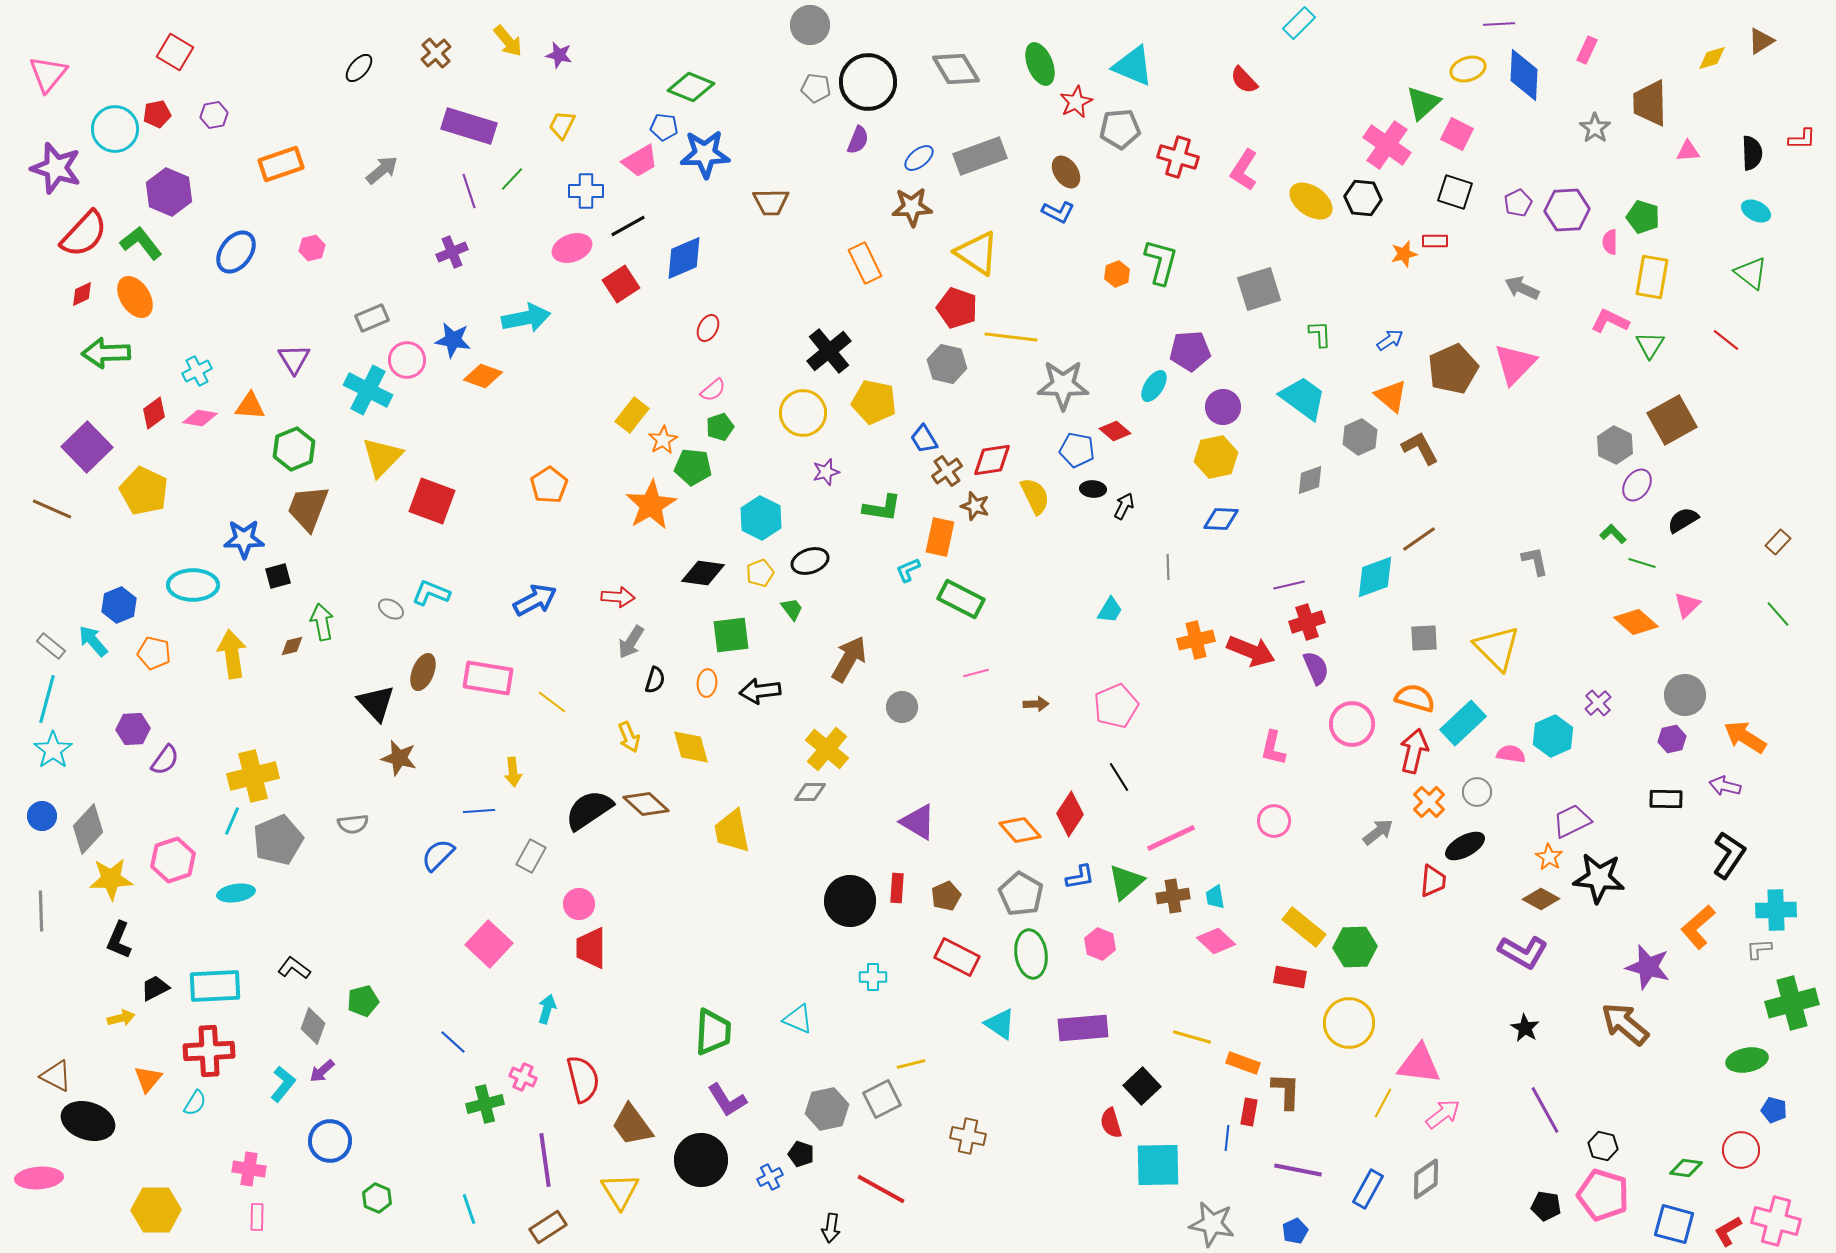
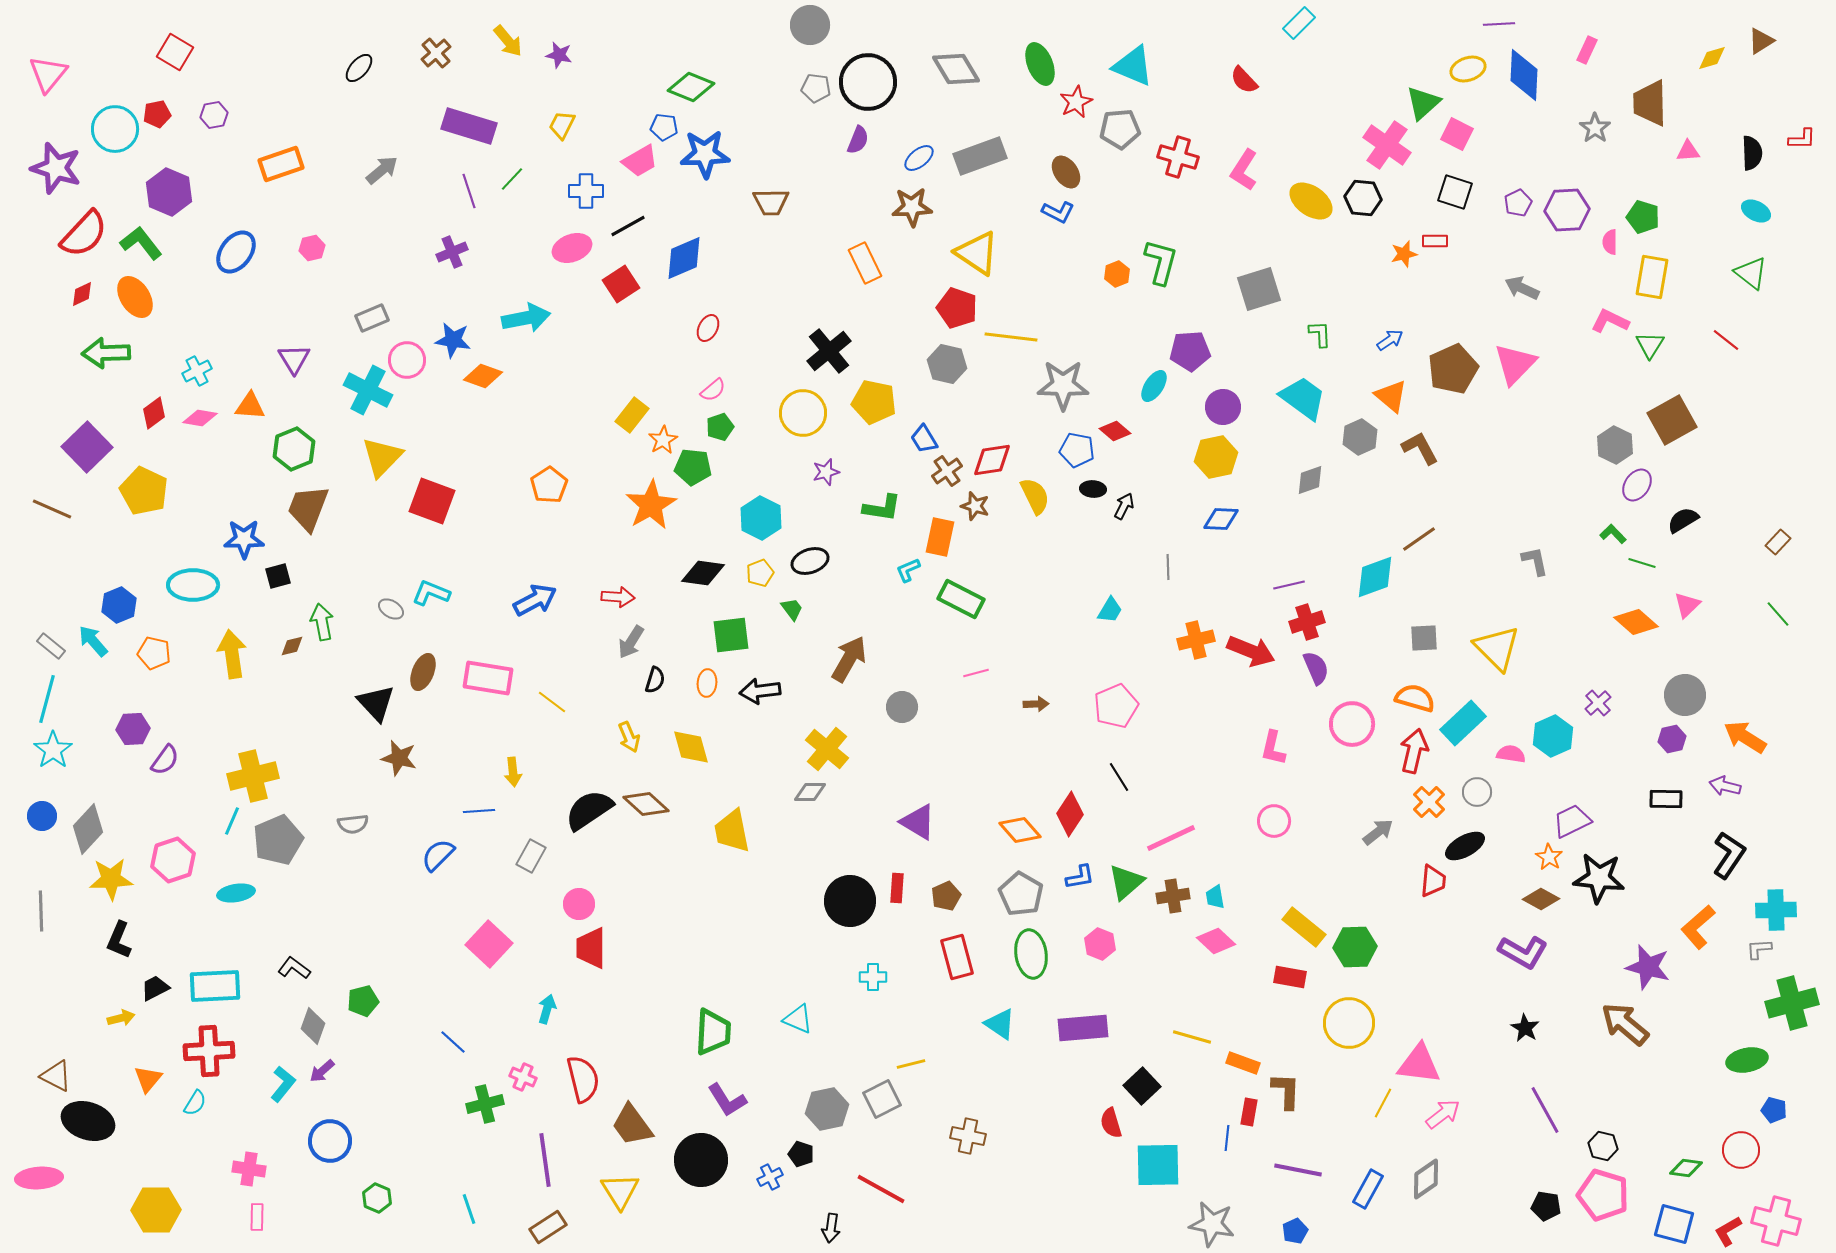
red rectangle at (957, 957): rotated 48 degrees clockwise
